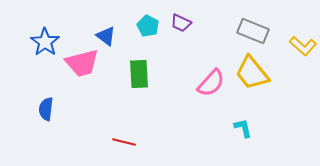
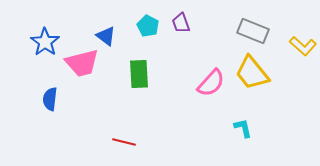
purple trapezoid: rotated 45 degrees clockwise
blue semicircle: moved 4 px right, 10 px up
